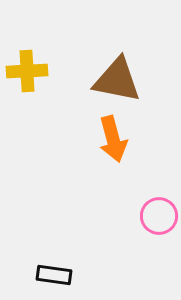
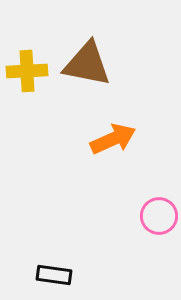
brown triangle: moved 30 px left, 16 px up
orange arrow: rotated 99 degrees counterclockwise
